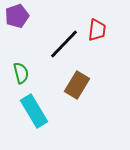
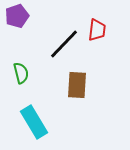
brown rectangle: rotated 28 degrees counterclockwise
cyan rectangle: moved 11 px down
